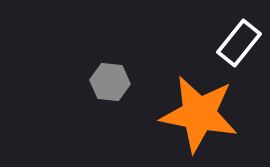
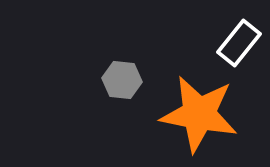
gray hexagon: moved 12 px right, 2 px up
